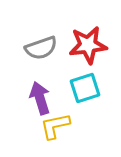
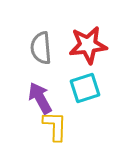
gray semicircle: rotated 104 degrees clockwise
purple arrow: rotated 12 degrees counterclockwise
yellow L-shape: rotated 104 degrees clockwise
